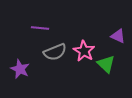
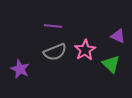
purple line: moved 13 px right, 2 px up
pink star: moved 1 px right, 1 px up; rotated 10 degrees clockwise
green triangle: moved 5 px right
